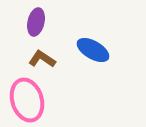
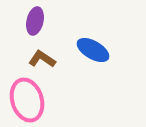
purple ellipse: moved 1 px left, 1 px up
